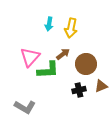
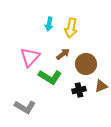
green L-shape: moved 2 px right, 7 px down; rotated 35 degrees clockwise
